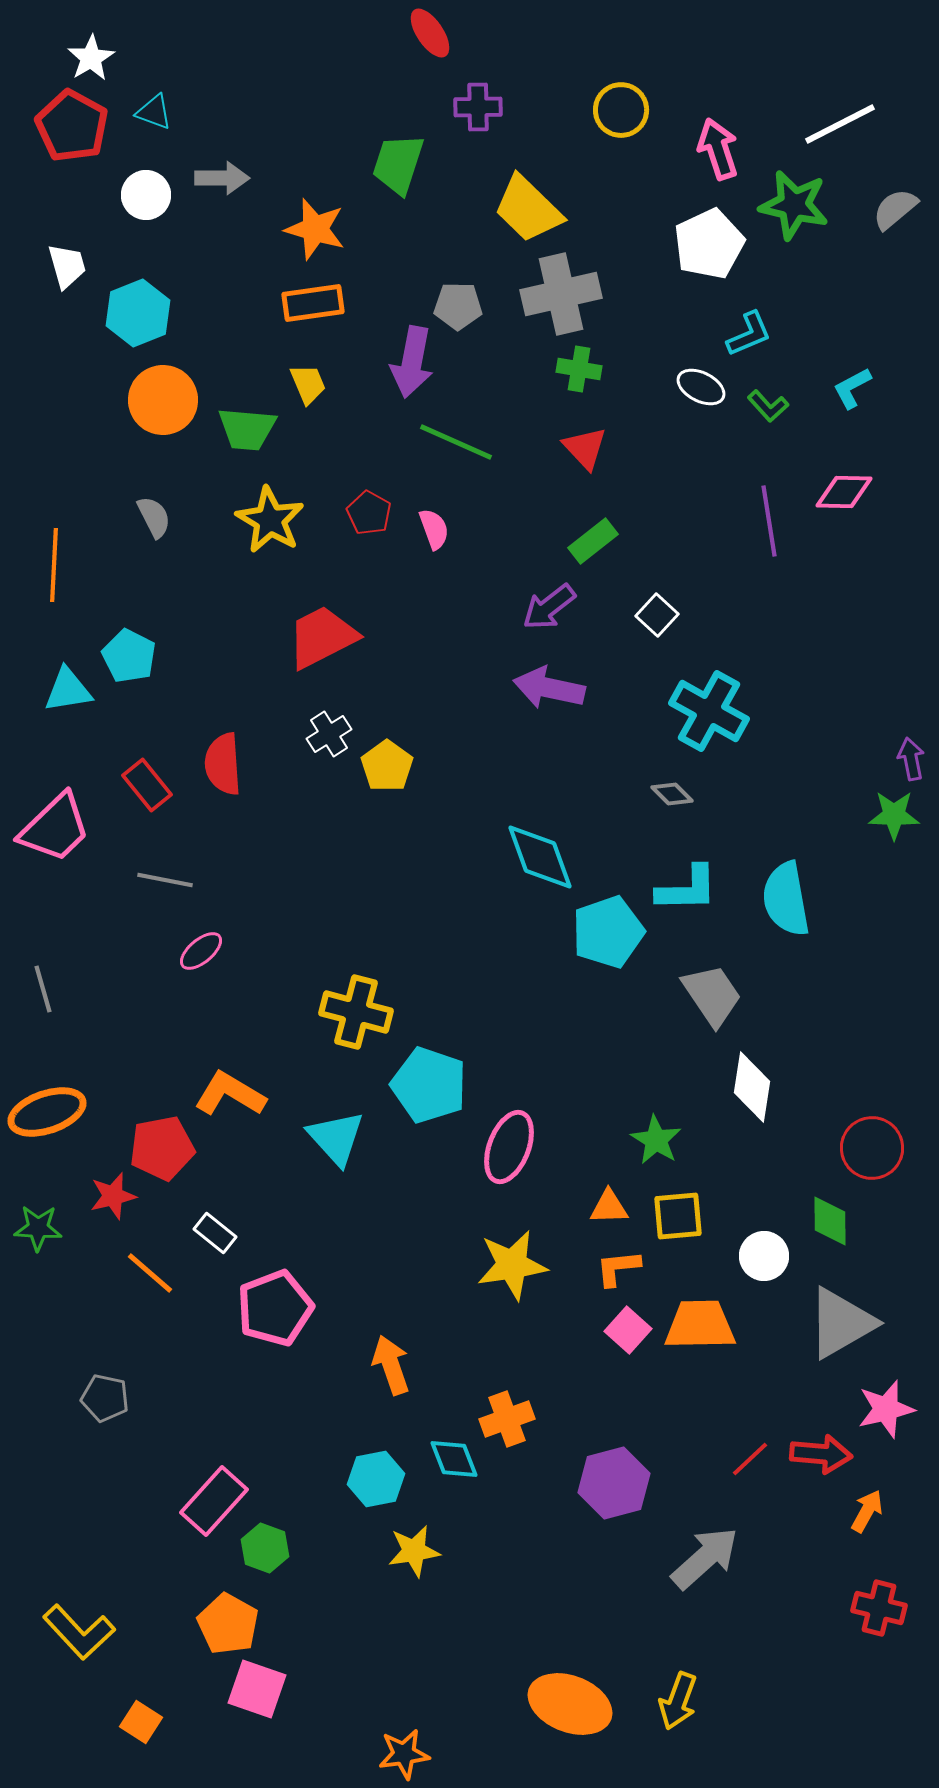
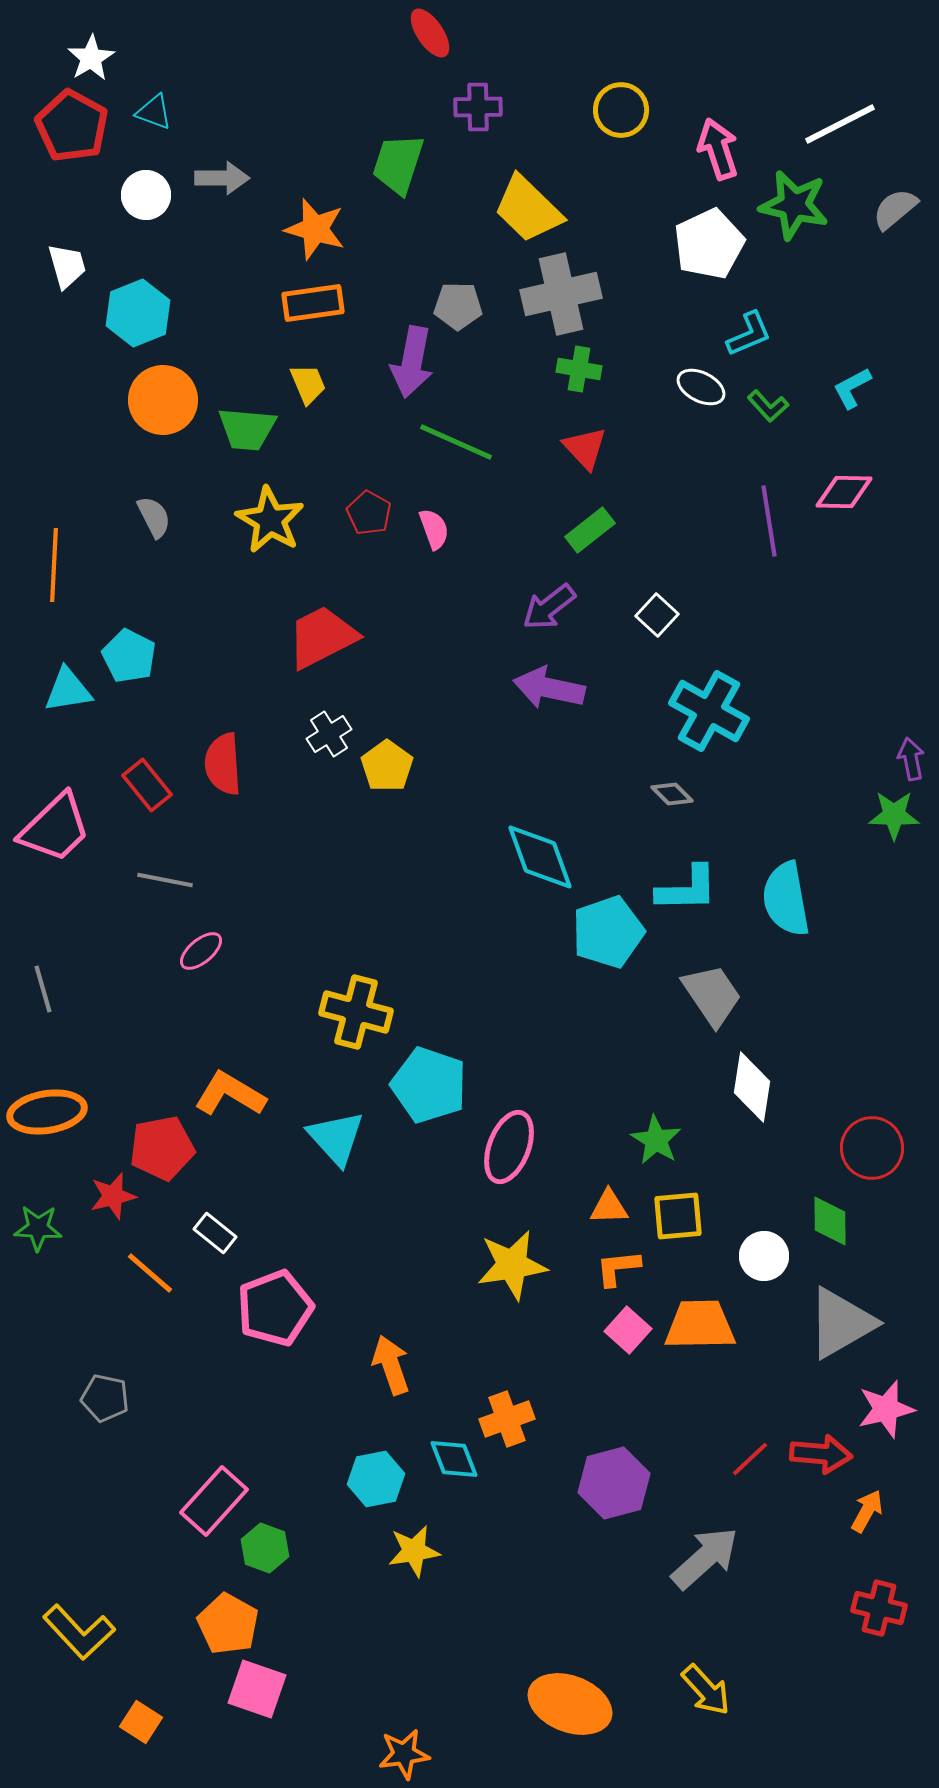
green rectangle at (593, 541): moved 3 px left, 11 px up
orange ellipse at (47, 1112): rotated 10 degrees clockwise
yellow arrow at (678, 1701): moved 28 px right, 11 px up; rotated 62 degrees counterclockwise
